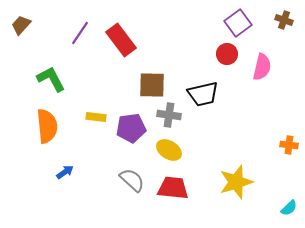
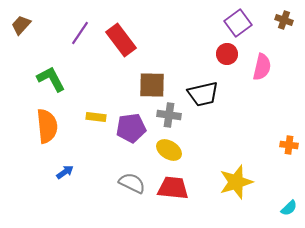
gray semicircle: moved 3 px down; rotated 16 degrees counterclockwise
